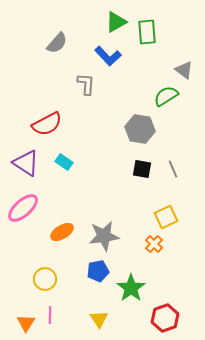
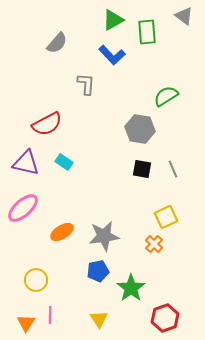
green triangle: moved 3 px left, 2 px up
blue L-shape: moved 4 px right, 1 px up
gray triangle: moved 54 px up
purple triangle: rotated 20 degrees counterclockwise
yellow circle: moved 9 px left, 1 px down
